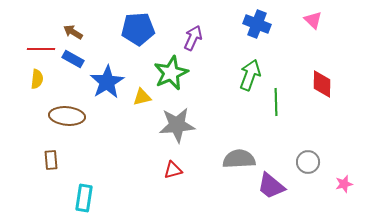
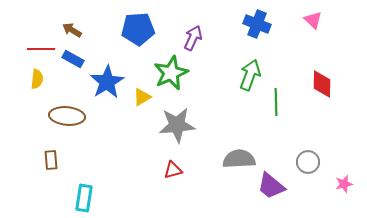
brown arrow: moved 1 px left, 2 px up
yellow triangle: rotated 18 degrees counterclockwise
